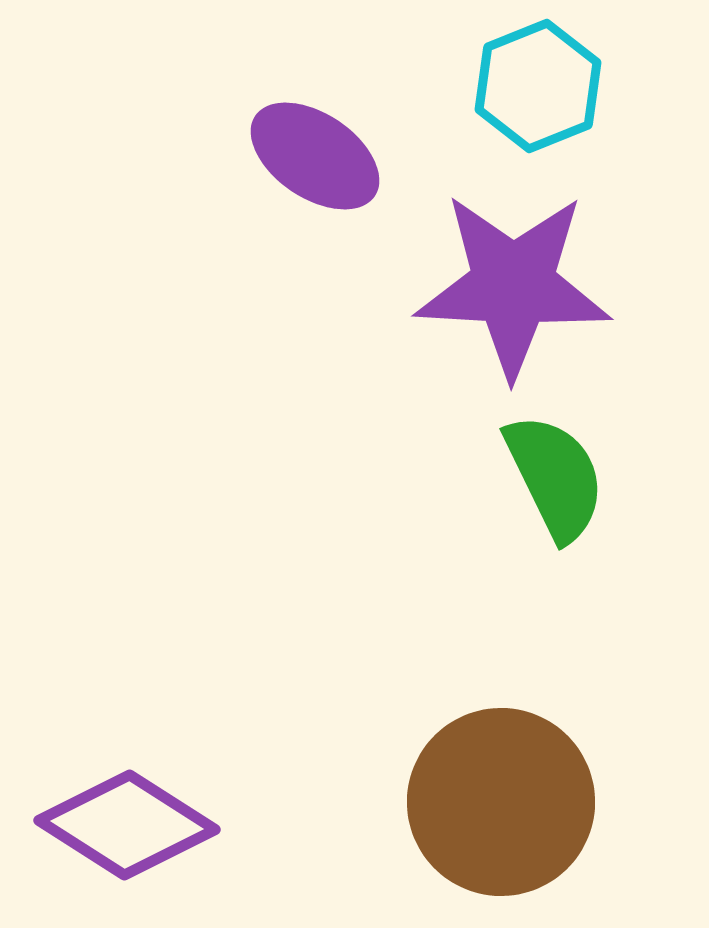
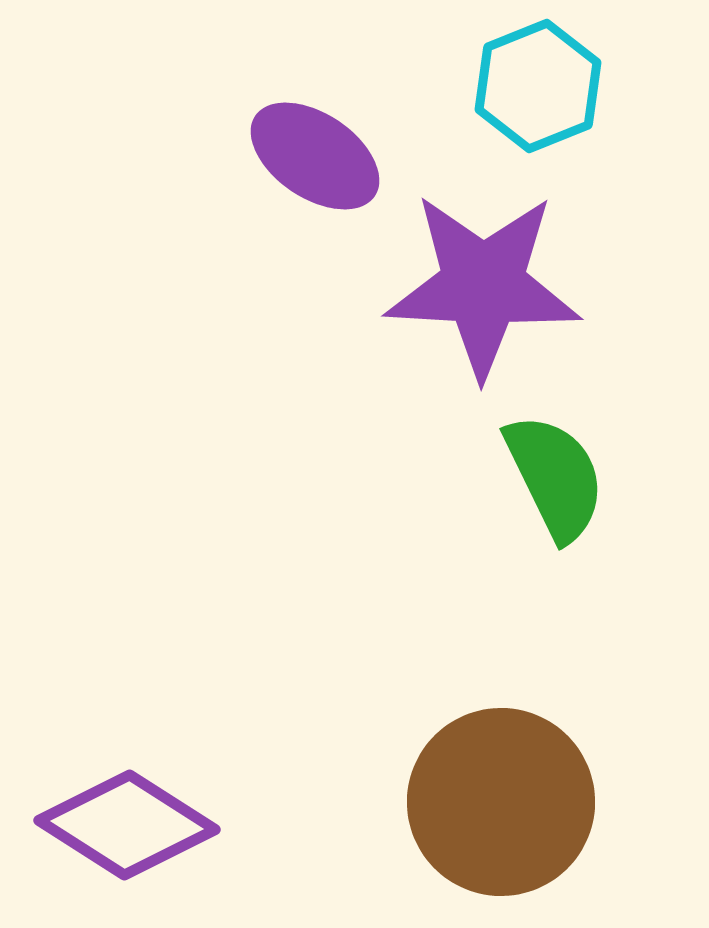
purple star: moved 30 px left
